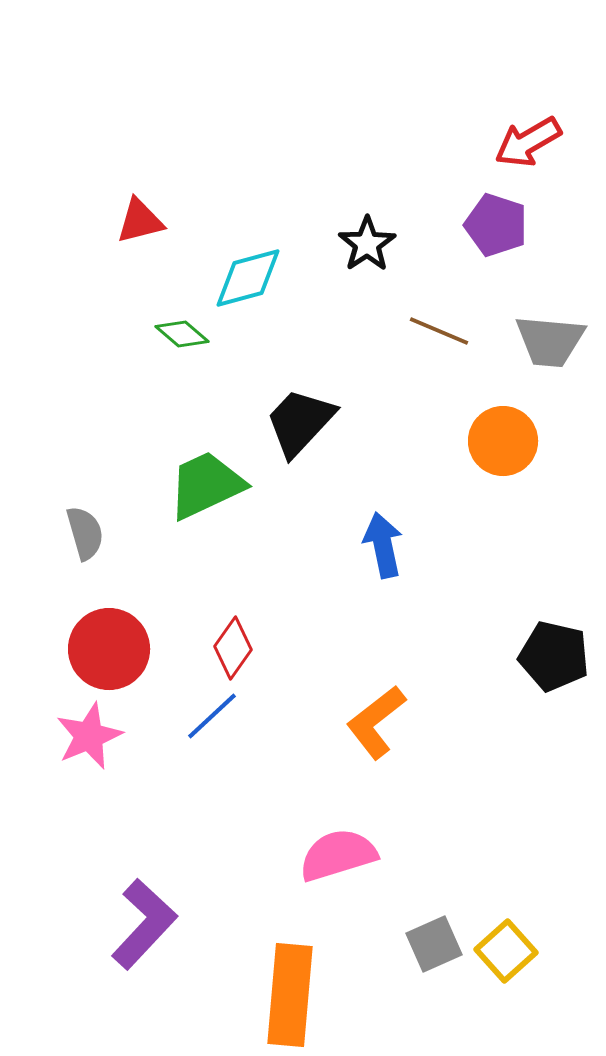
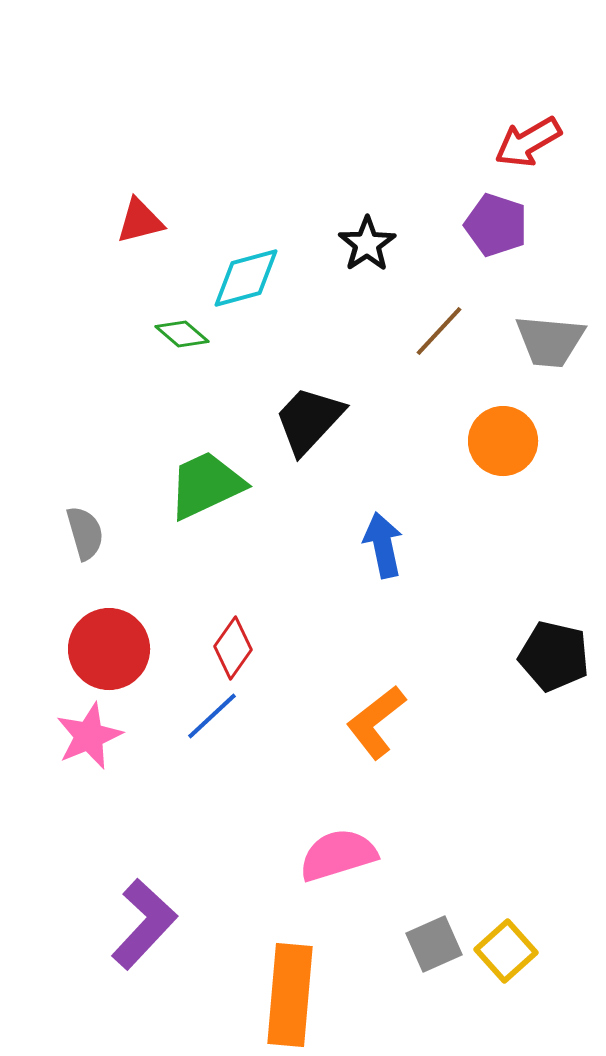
cyan diamond: moved 2 px left
brown line: rotated 70 degrees counterclockwise
black trapezoid: moved 9 px right, 2 px up
